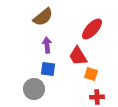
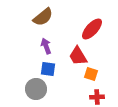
purple arrow: moved 1 px left, 1 px down; rotated 14 degrees counterclockwise
gray circle: moved 2 px right
